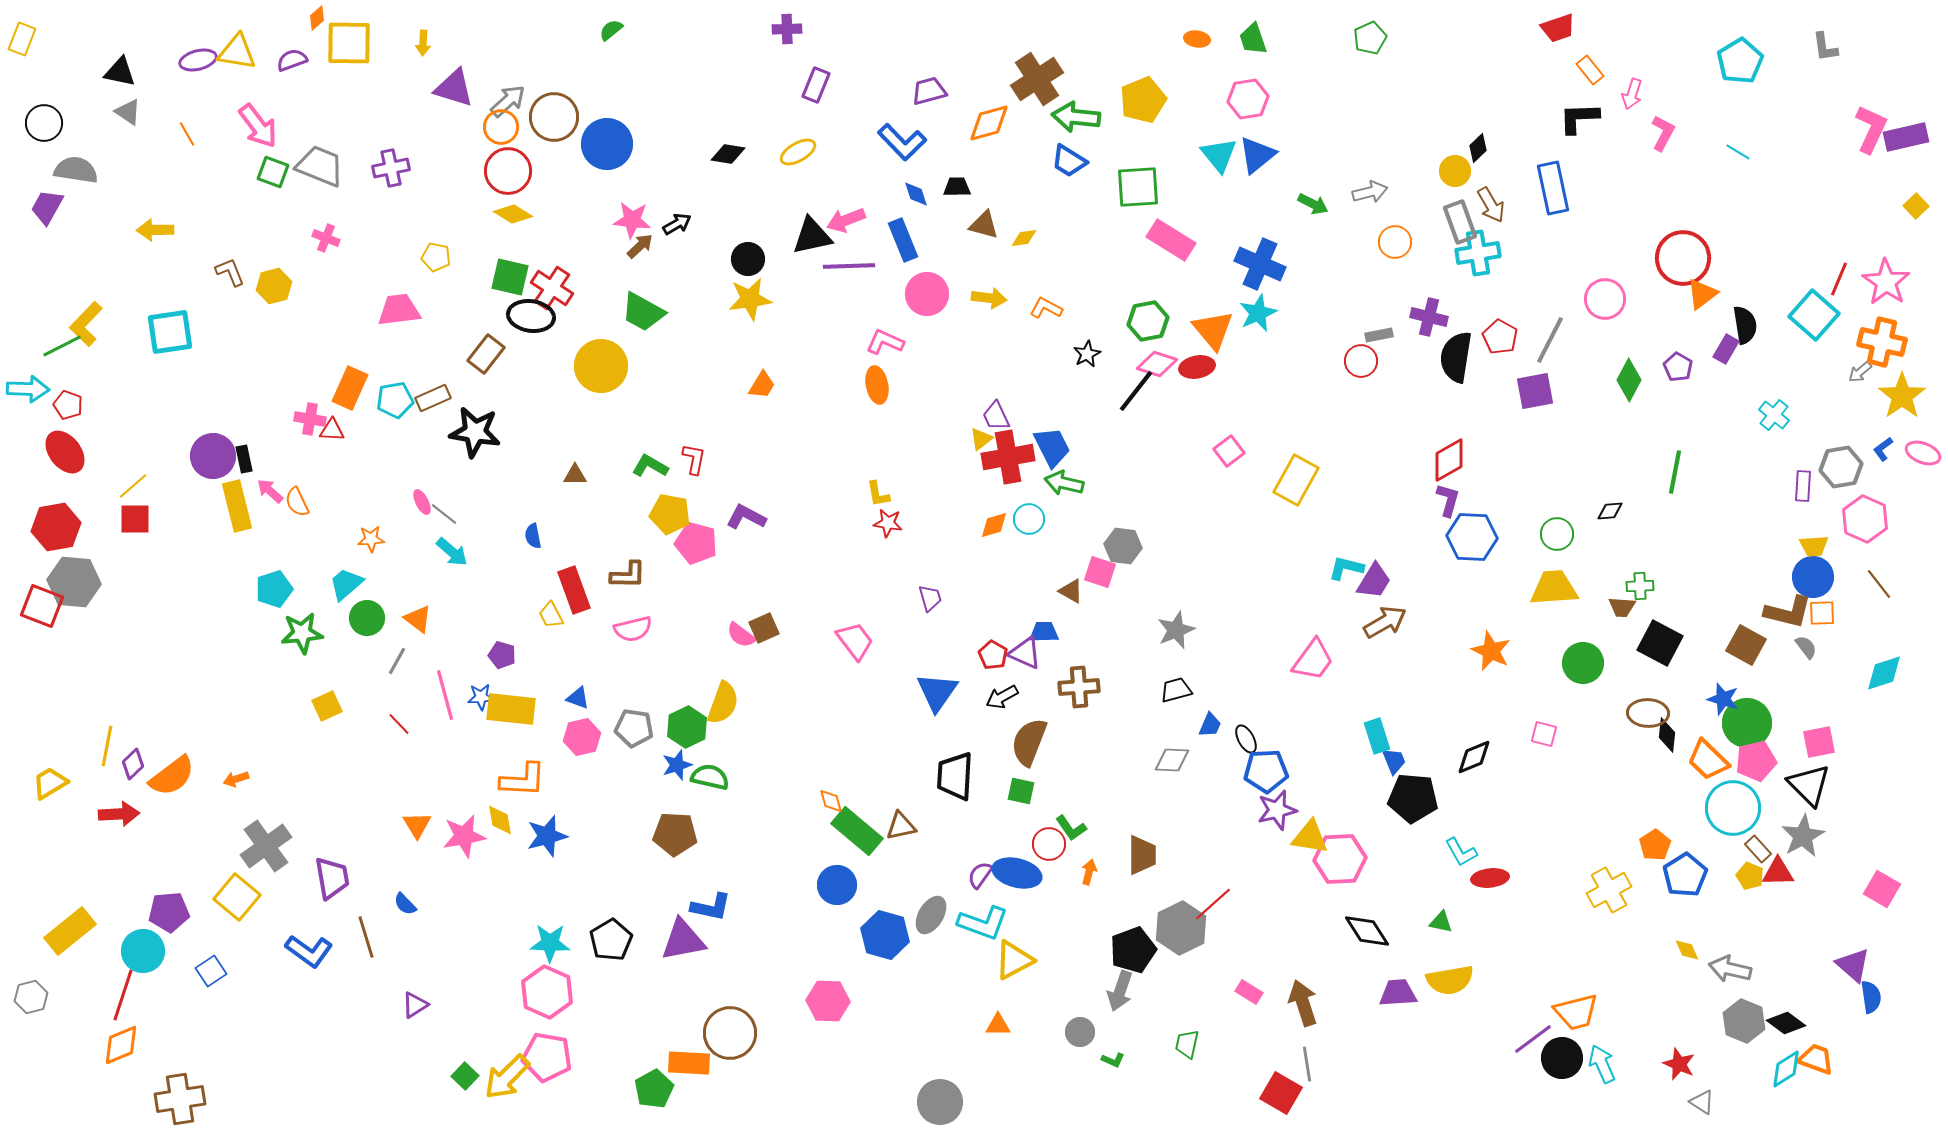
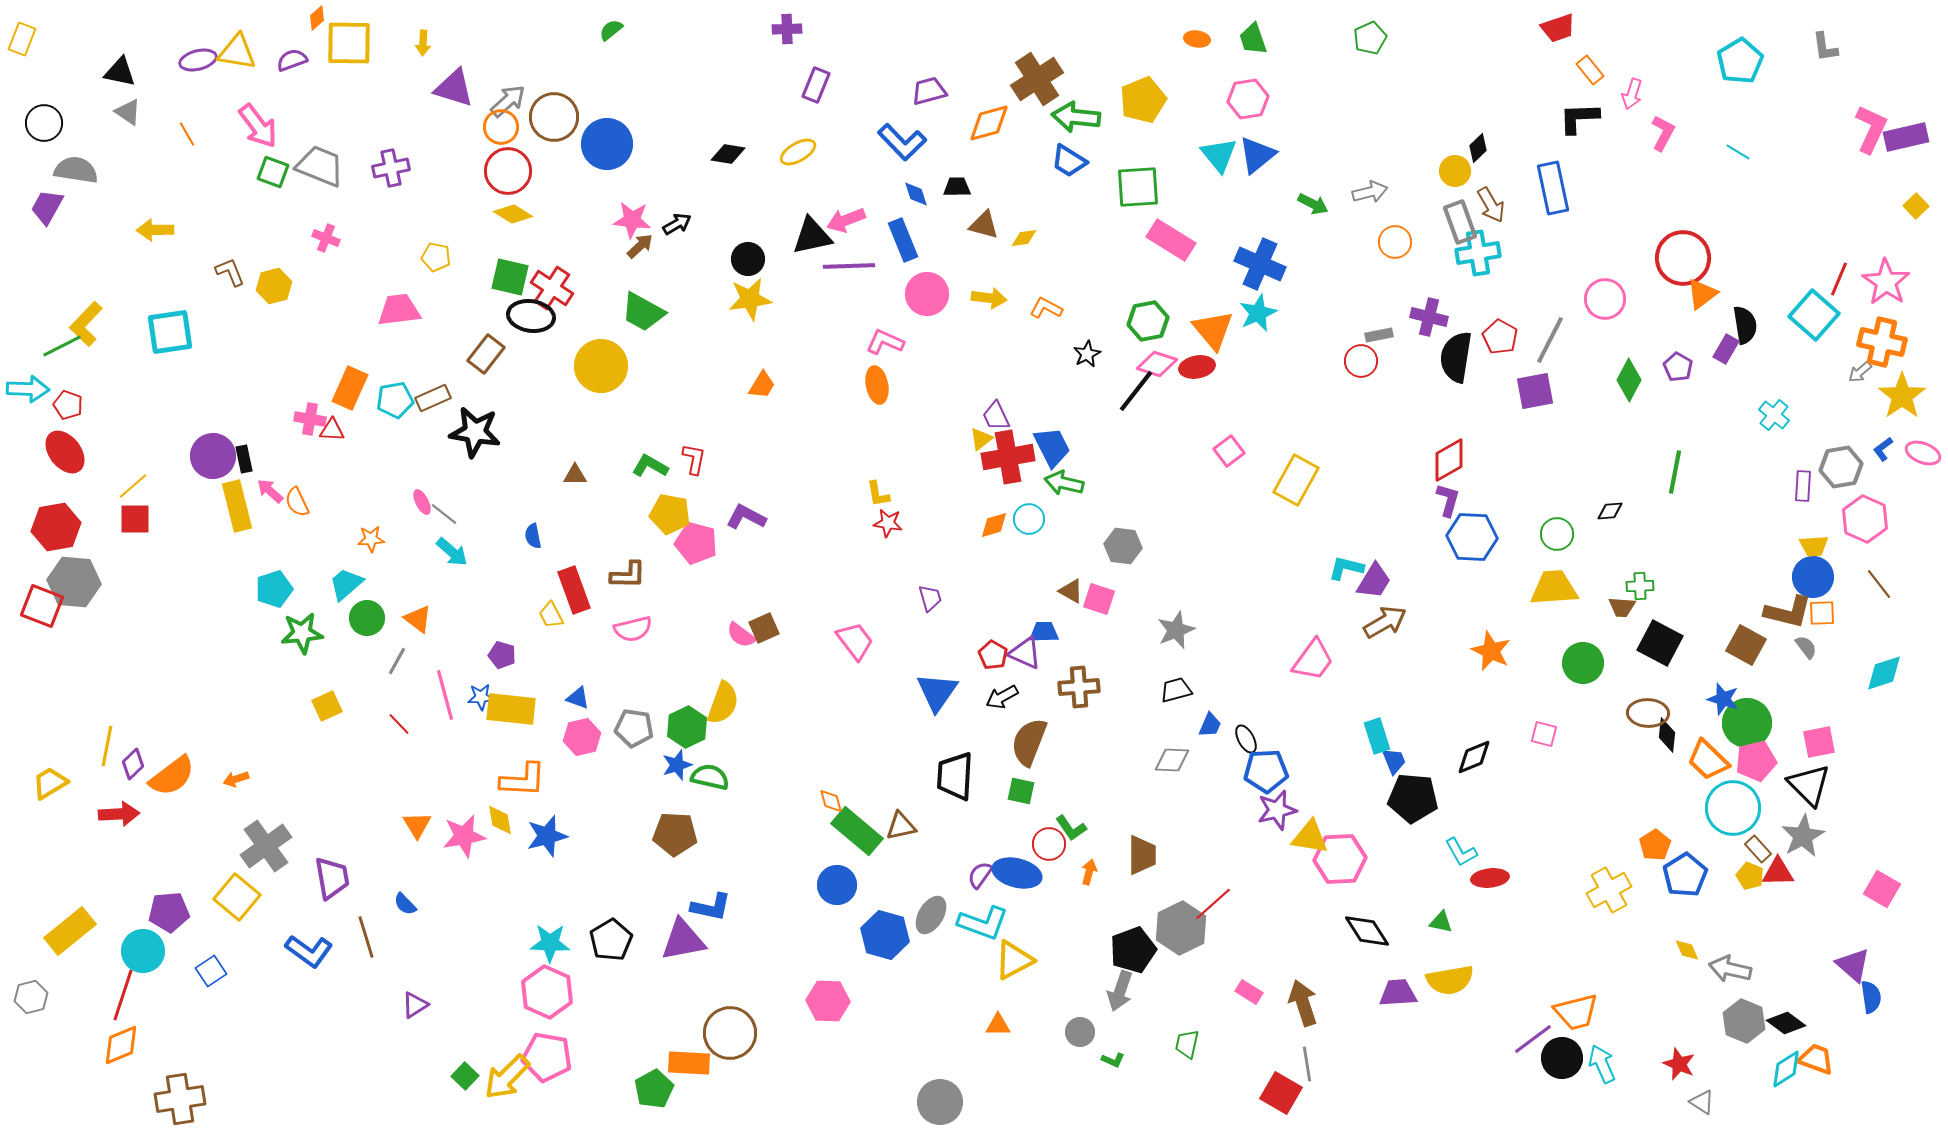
pink square at (1100, 572): moved 1 px left, 27 px down
